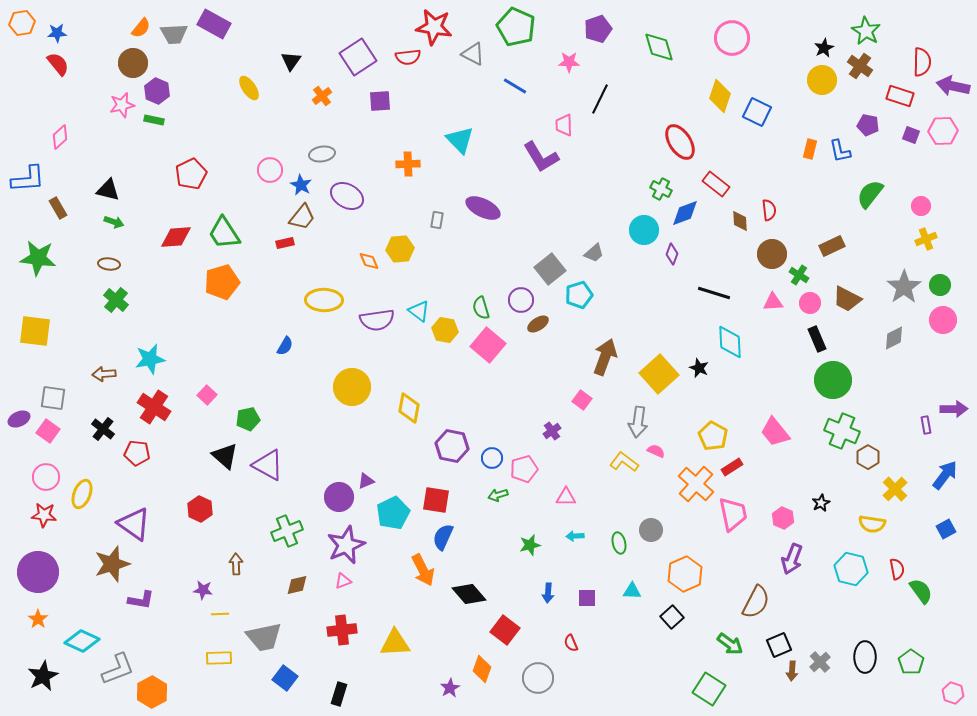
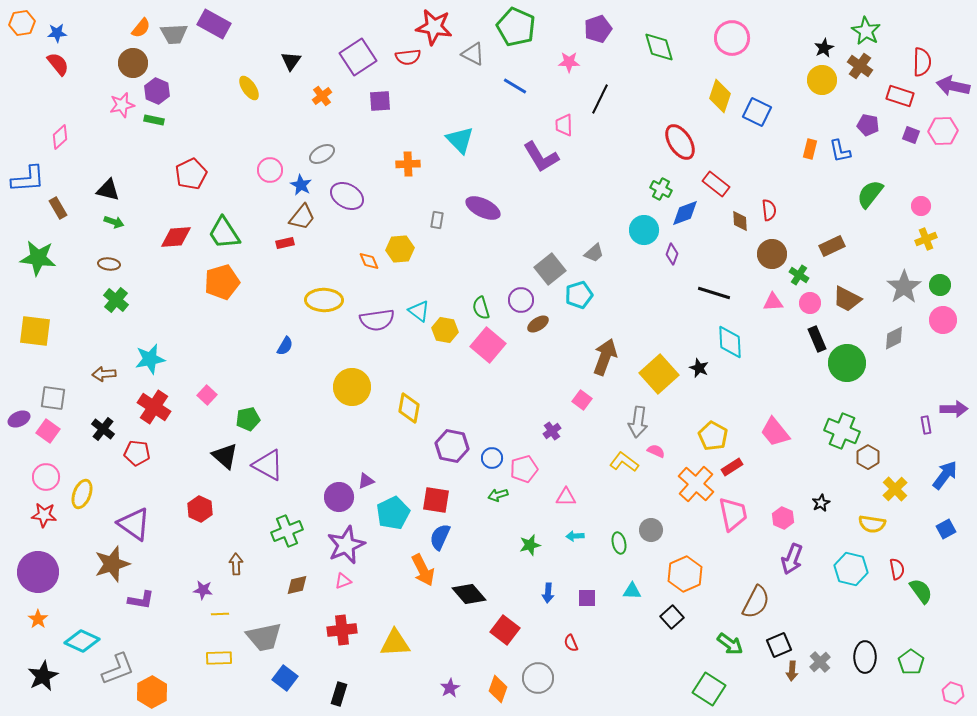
gray ellipse at (322, 154): rotated 20 degrees counterclockwise
green circle at (833, 380): moved 14 px right, 17 px up
blue semicircle at (443, 537): moved 3 px left
orange diamond at (482, 669): moved 16 px right, 20 px down
